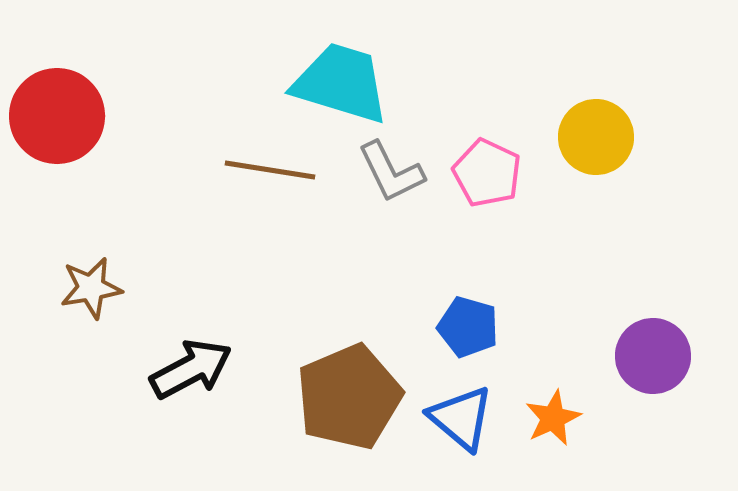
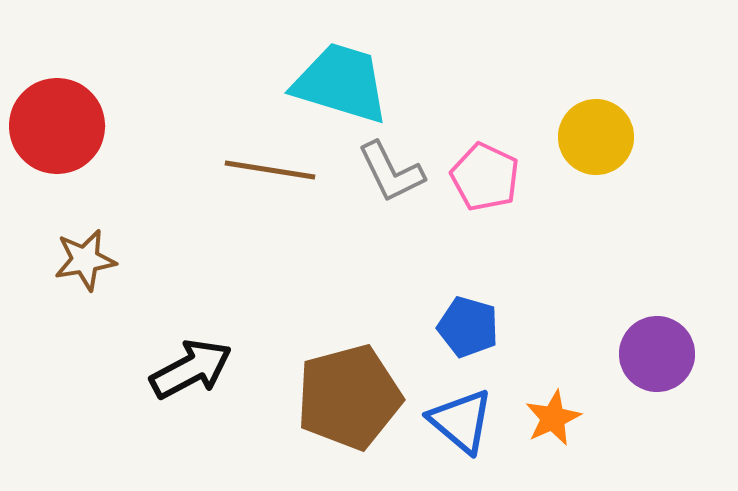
red circle: moved 10 px down
pink pentagon: moved 2 px left, 4 px down
brown star: moved 6 px left, 28 px up
purple circle: moved 4 px right, 2 px up
brown pentagon: rotated 8 degrees clockwise
blue triangle: moved 3 px down
